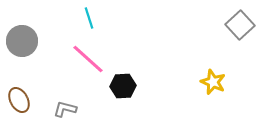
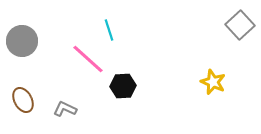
cyan line: moved 20 px right, 12 px down
brown ellipse: moved 4 px right
gray L-shape: rotated 10 degrees clockwise
